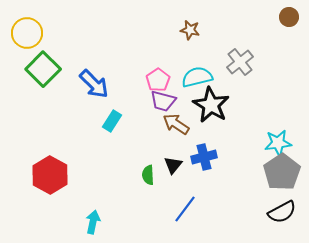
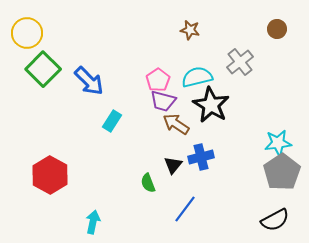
brown circle: moved 12 px left, 12 px down
blue arrow: moved 5 px left, 3 px up
blue cross: moved 3 px left
green semicircle: moved 8 px down; rotated 18 degrees counterclockwise
black semicircle: moved 7 px left, 8 px down
